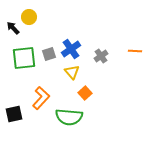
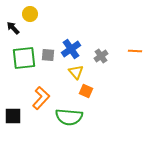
yellow circle: moved 1 px right, 3 px up
gray square: moved 1 px left, 1 px down; rotated 24 degrees clockwise
yellow triangle: moved 4 px right
orange square: moved 1 px right, 2 px up; rotated 24 degrees counterclockwise
black square: moved 1 px left, 2 px down; rotated 12 degrees clockwise
